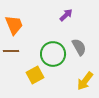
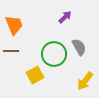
purple arrow: moved 1 px left, 2 px down
green circle: moved 1 px right
